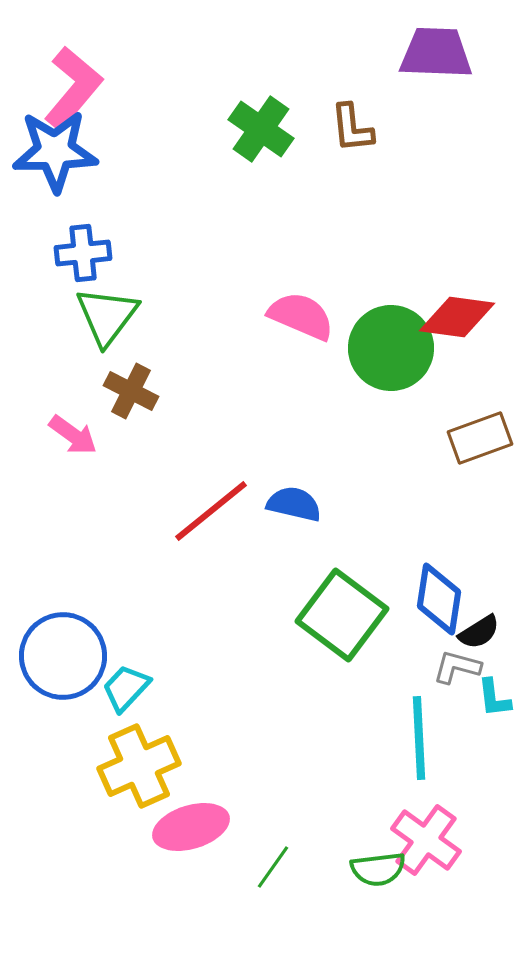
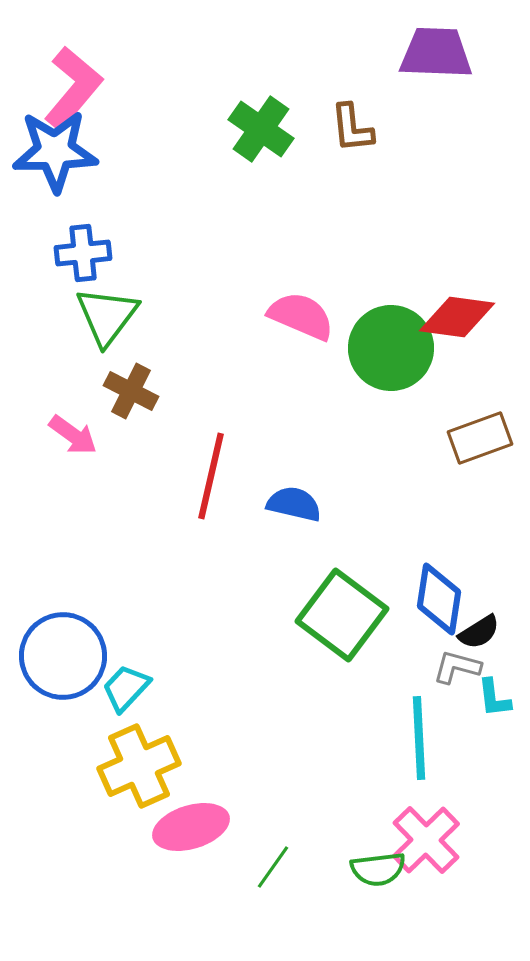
red line: moved 35 px up; rotated 38 degrees counterclockwise
pink cross: rotated 10 degrees clockwise
